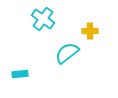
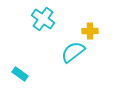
cyan semicircle: moved 6 px right, 1 px up
cyan rectangle: rotated 42 degrees clockwise
